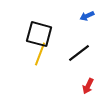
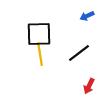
black square: rotated 16 degrees counterclockwise
yellow line: rotated 30 degrees counterclockwise
red arrow: moved 1 px right
